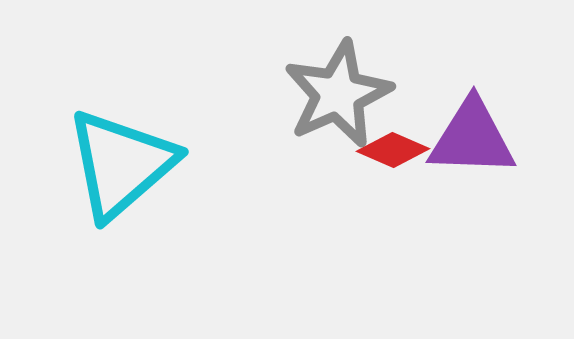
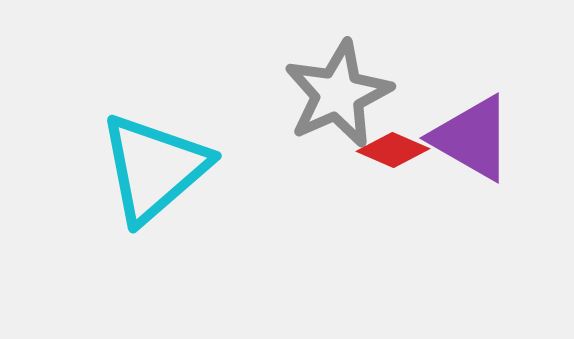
purple triangle: rotated 28 degrees clockwise
cyan triangle: moved 33 px right, 4 px down
